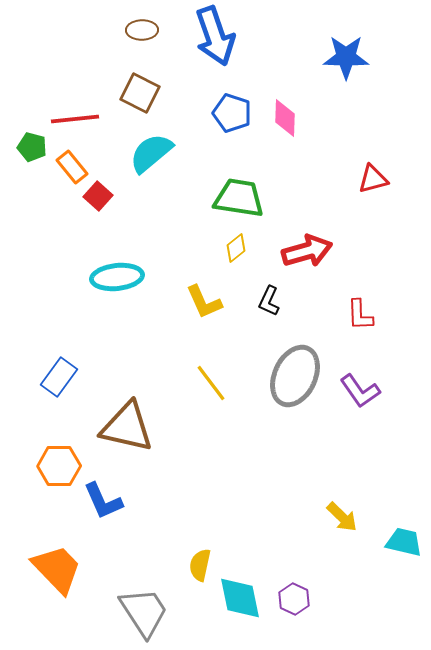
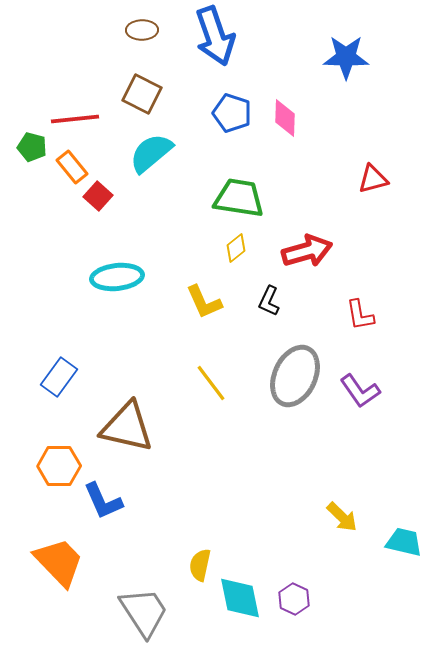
brown square: moved 2 px right, 1 px down
red L-shape: rotated 8 degrees counterclockwise
orange trapezoid: moved 2 px right, 7 px up
